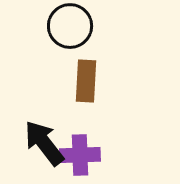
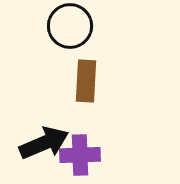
black arrow: rotated 105 degrees clockwise
